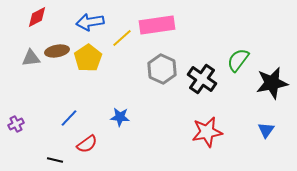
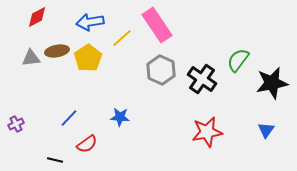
pink rectangle: rotated 64 degrees clockwise
gray hexagon: moved 1 px left, 1 px down
